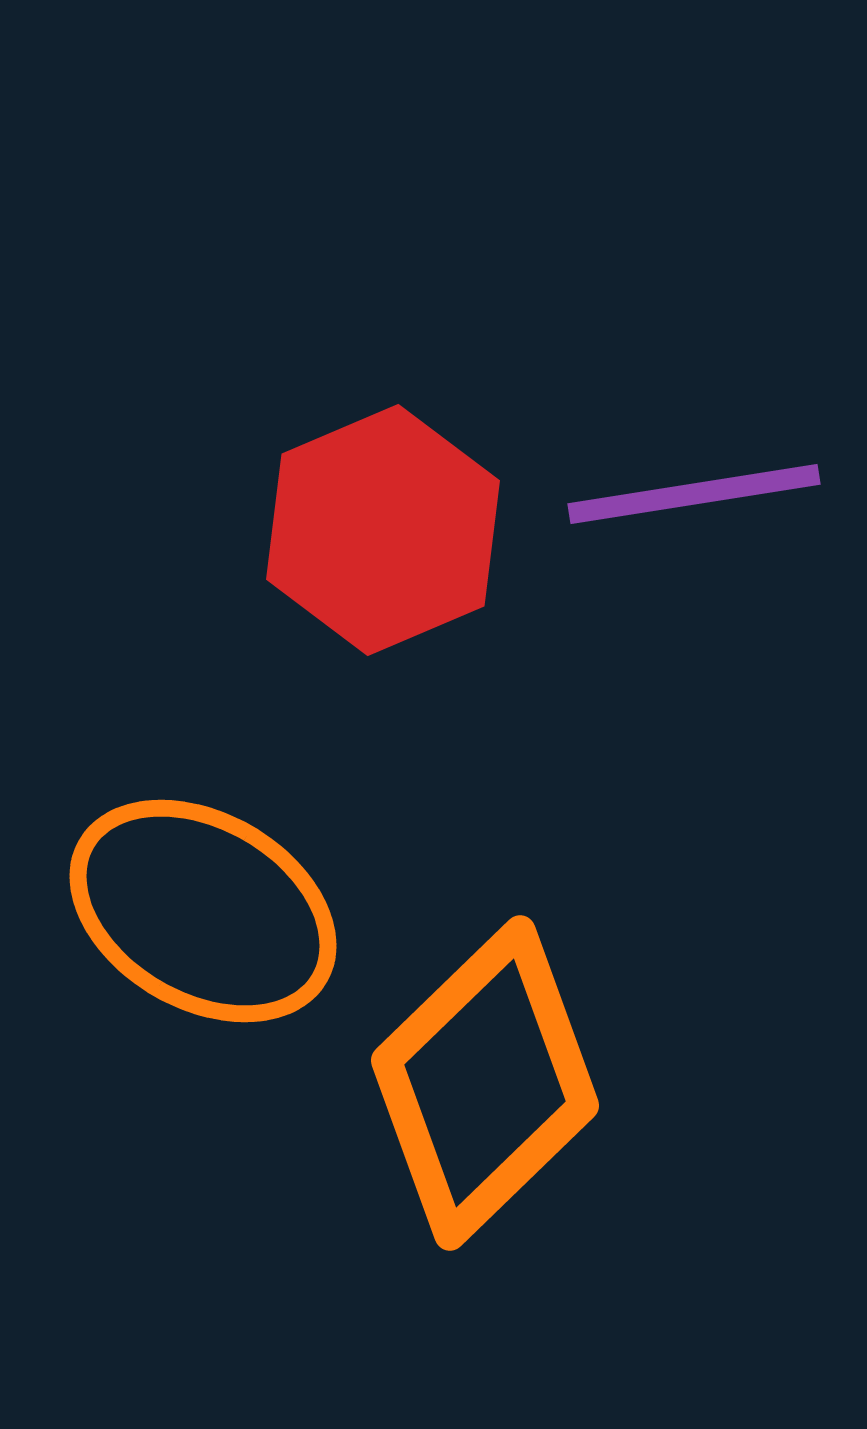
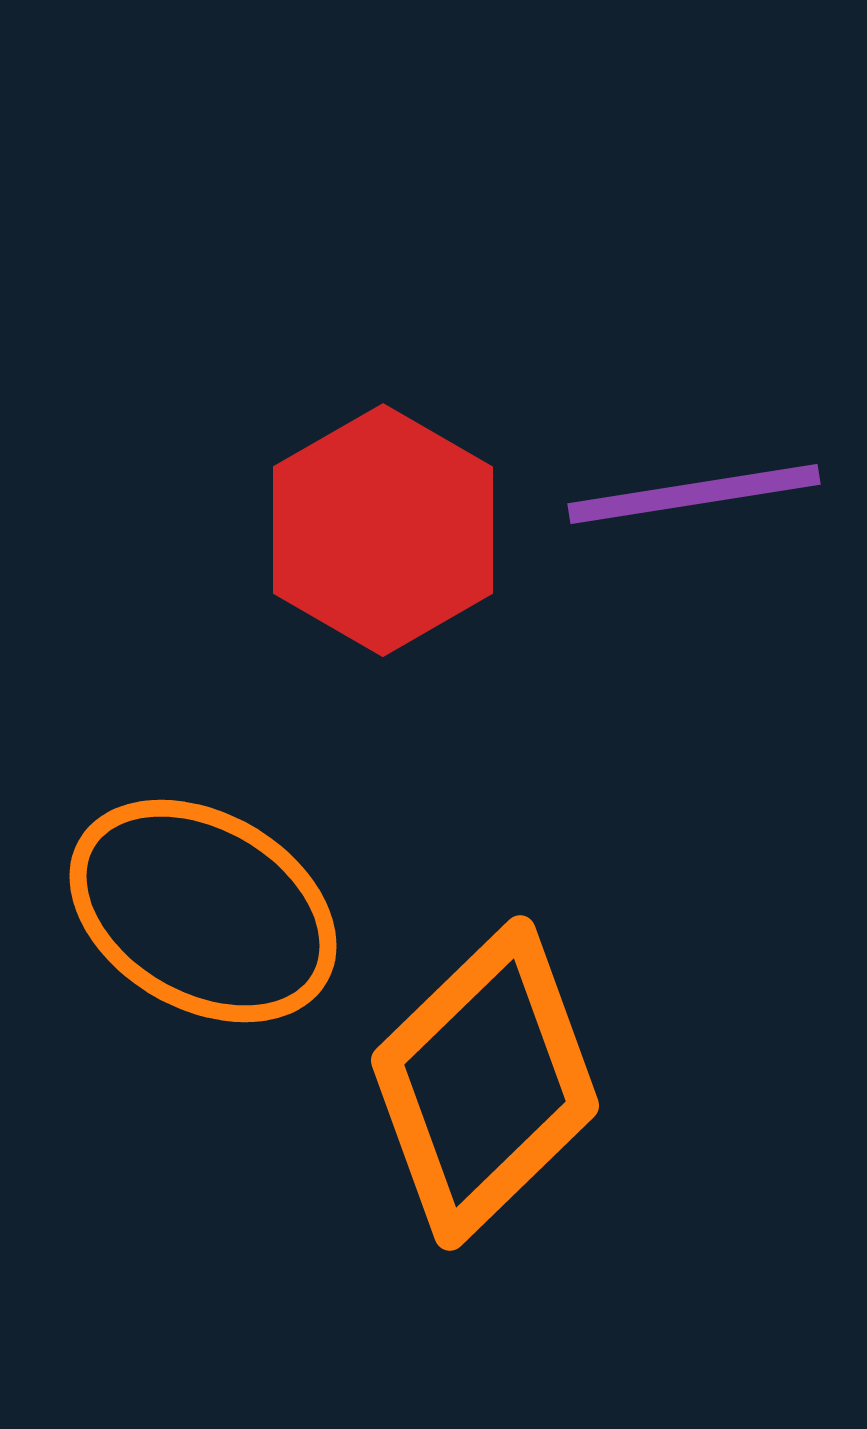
red hexagon: rotated 7 degrees counterclockwise
